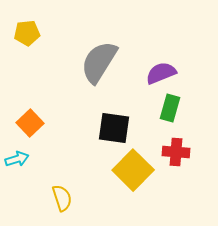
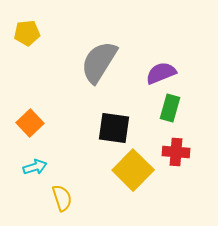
cyan arrow: moved 18 px right, 8 px down
